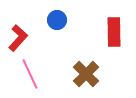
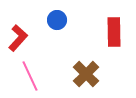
pink line: moved 2 px down
